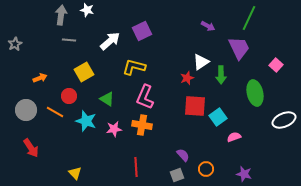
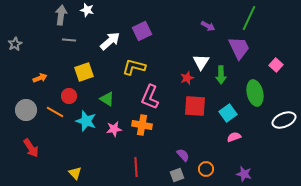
white triangle: rotated 24 degrees counterclockwise
yellow square: rotated 12 degrees clockwise
pink L-shape: moved 5 px right
cyan square: moved 10 px right, 4 px up
